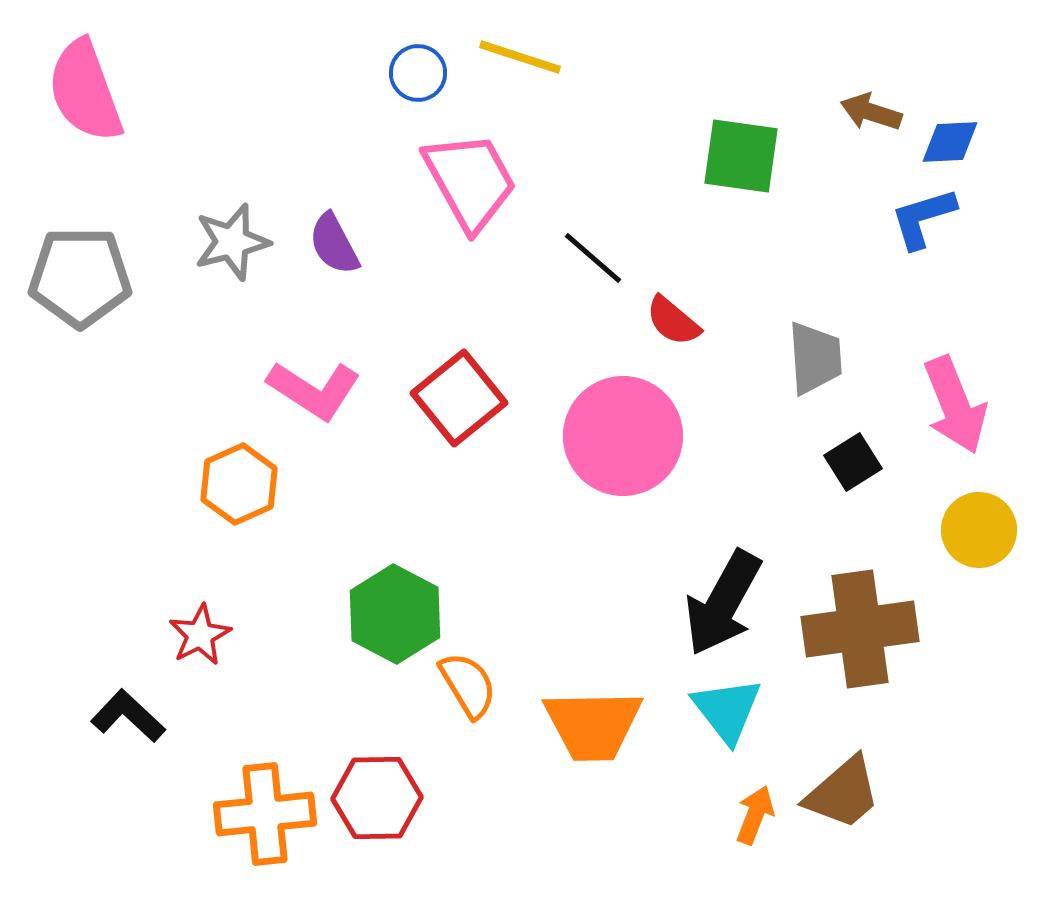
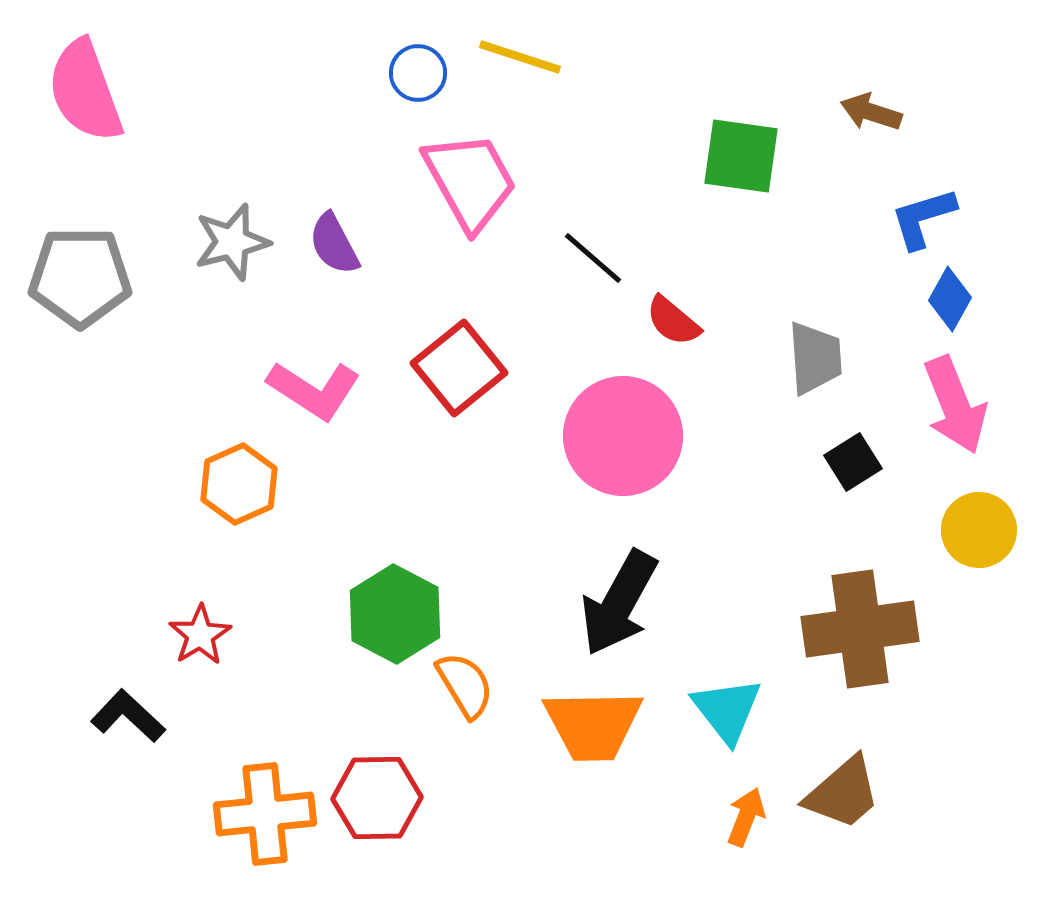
blue diamond: moved 157 px down; rotated 58 degrees counterclockwise
red square: moved 30 px up
black arrow: moved 104 px left
red star: rotated 4 degrees counterclockwise
orange semicircle: moved 3 px left
orange arrow: moved 9 px left, 2 px down
